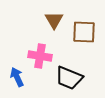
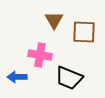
pink cross: moved 1 px up
blue arrow: rotated 66 degrees counterclockwise
